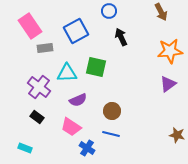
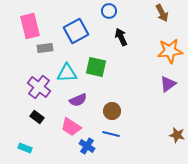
brown arrow: moved 1 px right, 1 px down
pink rectangle: rotated 20 degrees clockwise
blue cross: moved 2 px up
